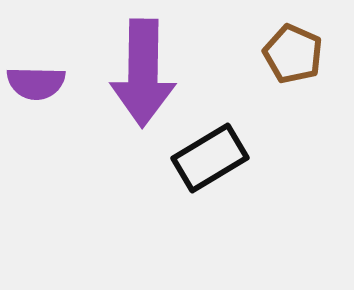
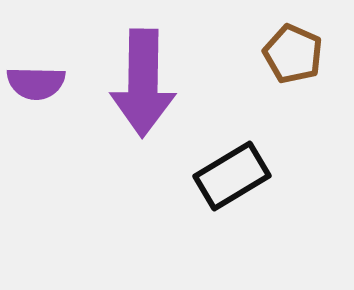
purple arrow: moved 10 px down
black rectangle: moved 22 px right, 18 px down
